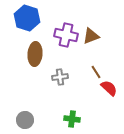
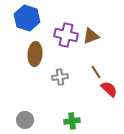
red semicircle: moved 1 px down
green cross: moved 2 px down; rotated 14 degrees counterclockwise
